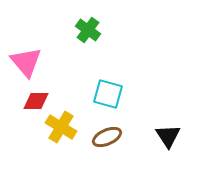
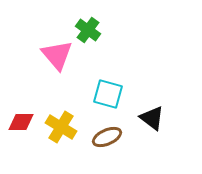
pink triangle: moved 31 px right, 7 px up
red diamond: moved 15 px left, 21 px down
black triangle: moved 16 px left, 18 px up; rotated 20 degrees counterclockwise
